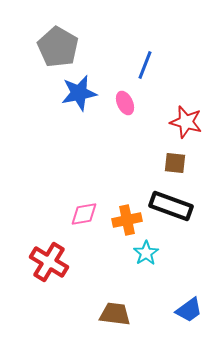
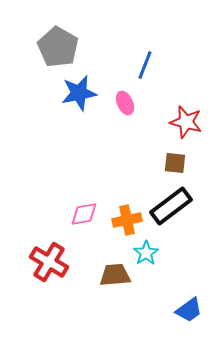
black rectangle: rotated 57 degrees counterclockwise
brown trapezoid: moved 39 px up; rotated 12 degrees counterclockwise
